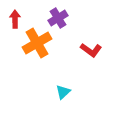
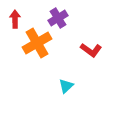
cyan triangle: moved 3 px right, 6 px up
